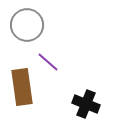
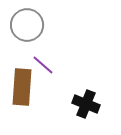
purple line: moved 5 px left, 3 px down
brown rectangle: rotated 12 degrees clockwise
